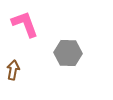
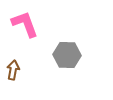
gray hexagon: moved 1 px left, 2 px down
